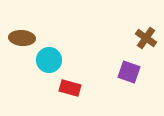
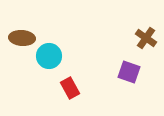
cyan circle: moved 4 px up
red rectangle: rotated 45 degrees clockwise
